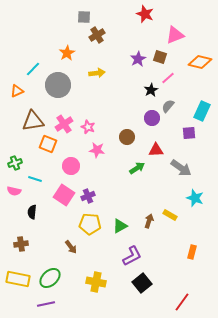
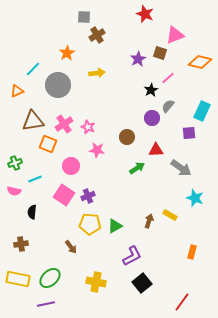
brown square at (160, 57): moved 4 px up
cyan line at (35, 179): rotated 40 degrees counterclockwise
green triangle at (120, 226): moved 5 px left
